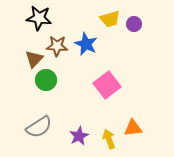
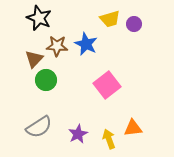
black star: rotated 15 degrees clockwise
purple star: moved 1 px left, 2 px up
